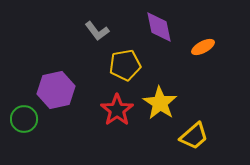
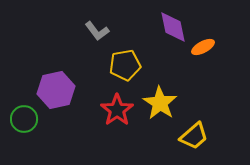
purple diamond: moved 14 px right
